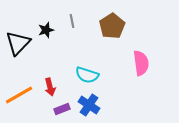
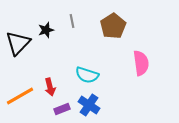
brown pentagon: moved 1 px right
orange line: moved 1 px right, 1 px down
